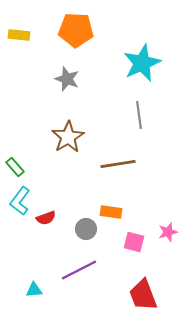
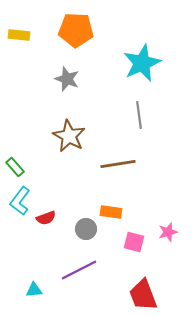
brown star: moved 1 px right, 1 px up; rotated 12 degrees counterclockwise
